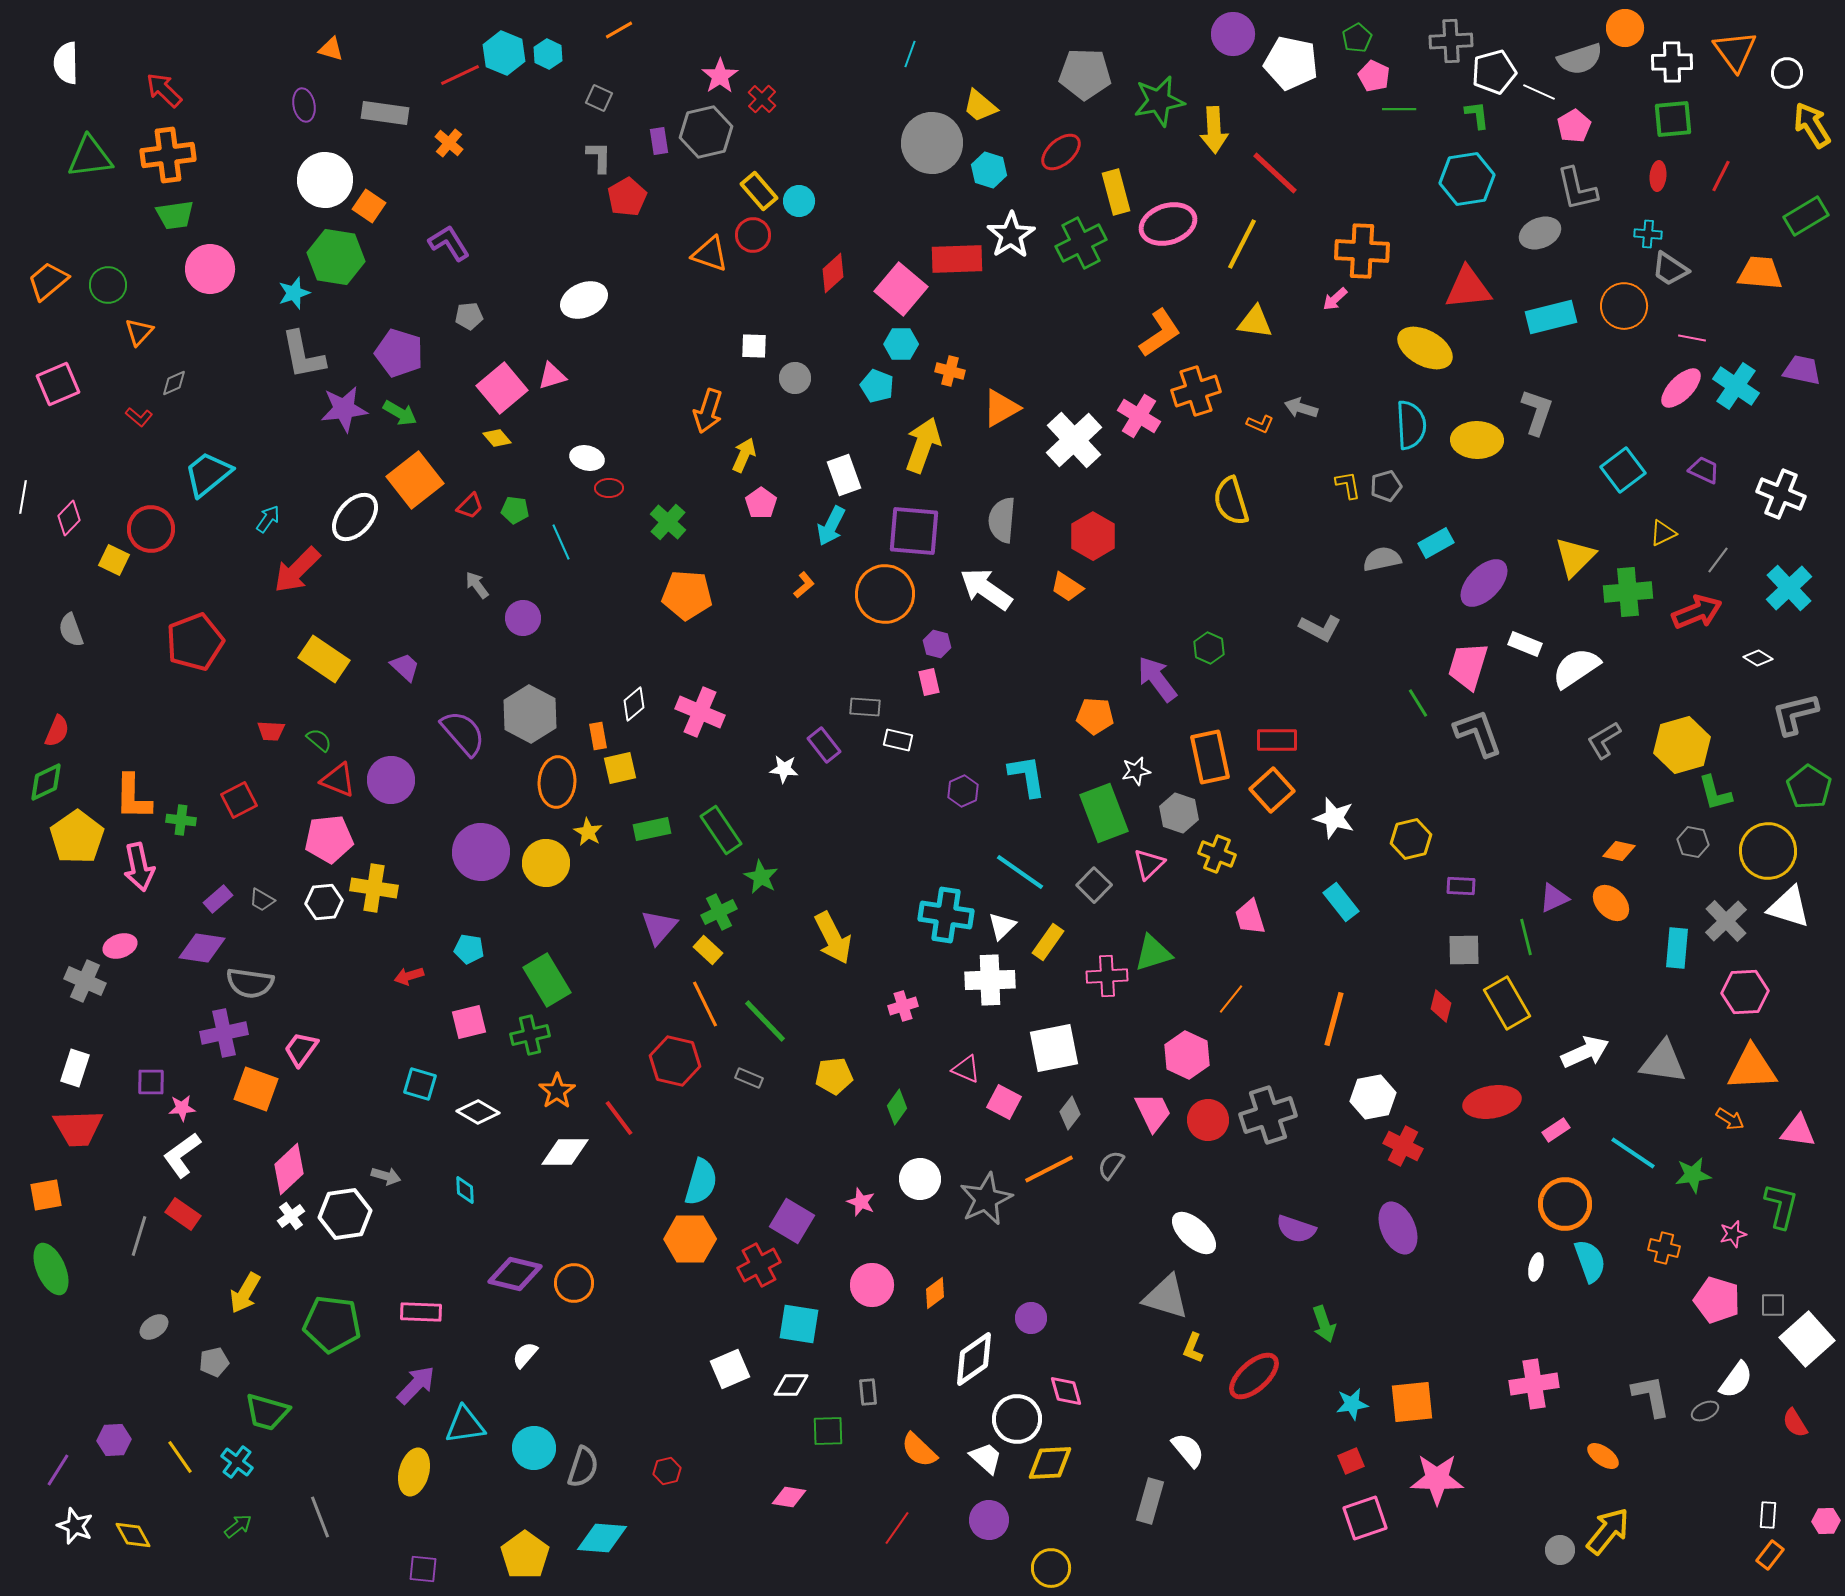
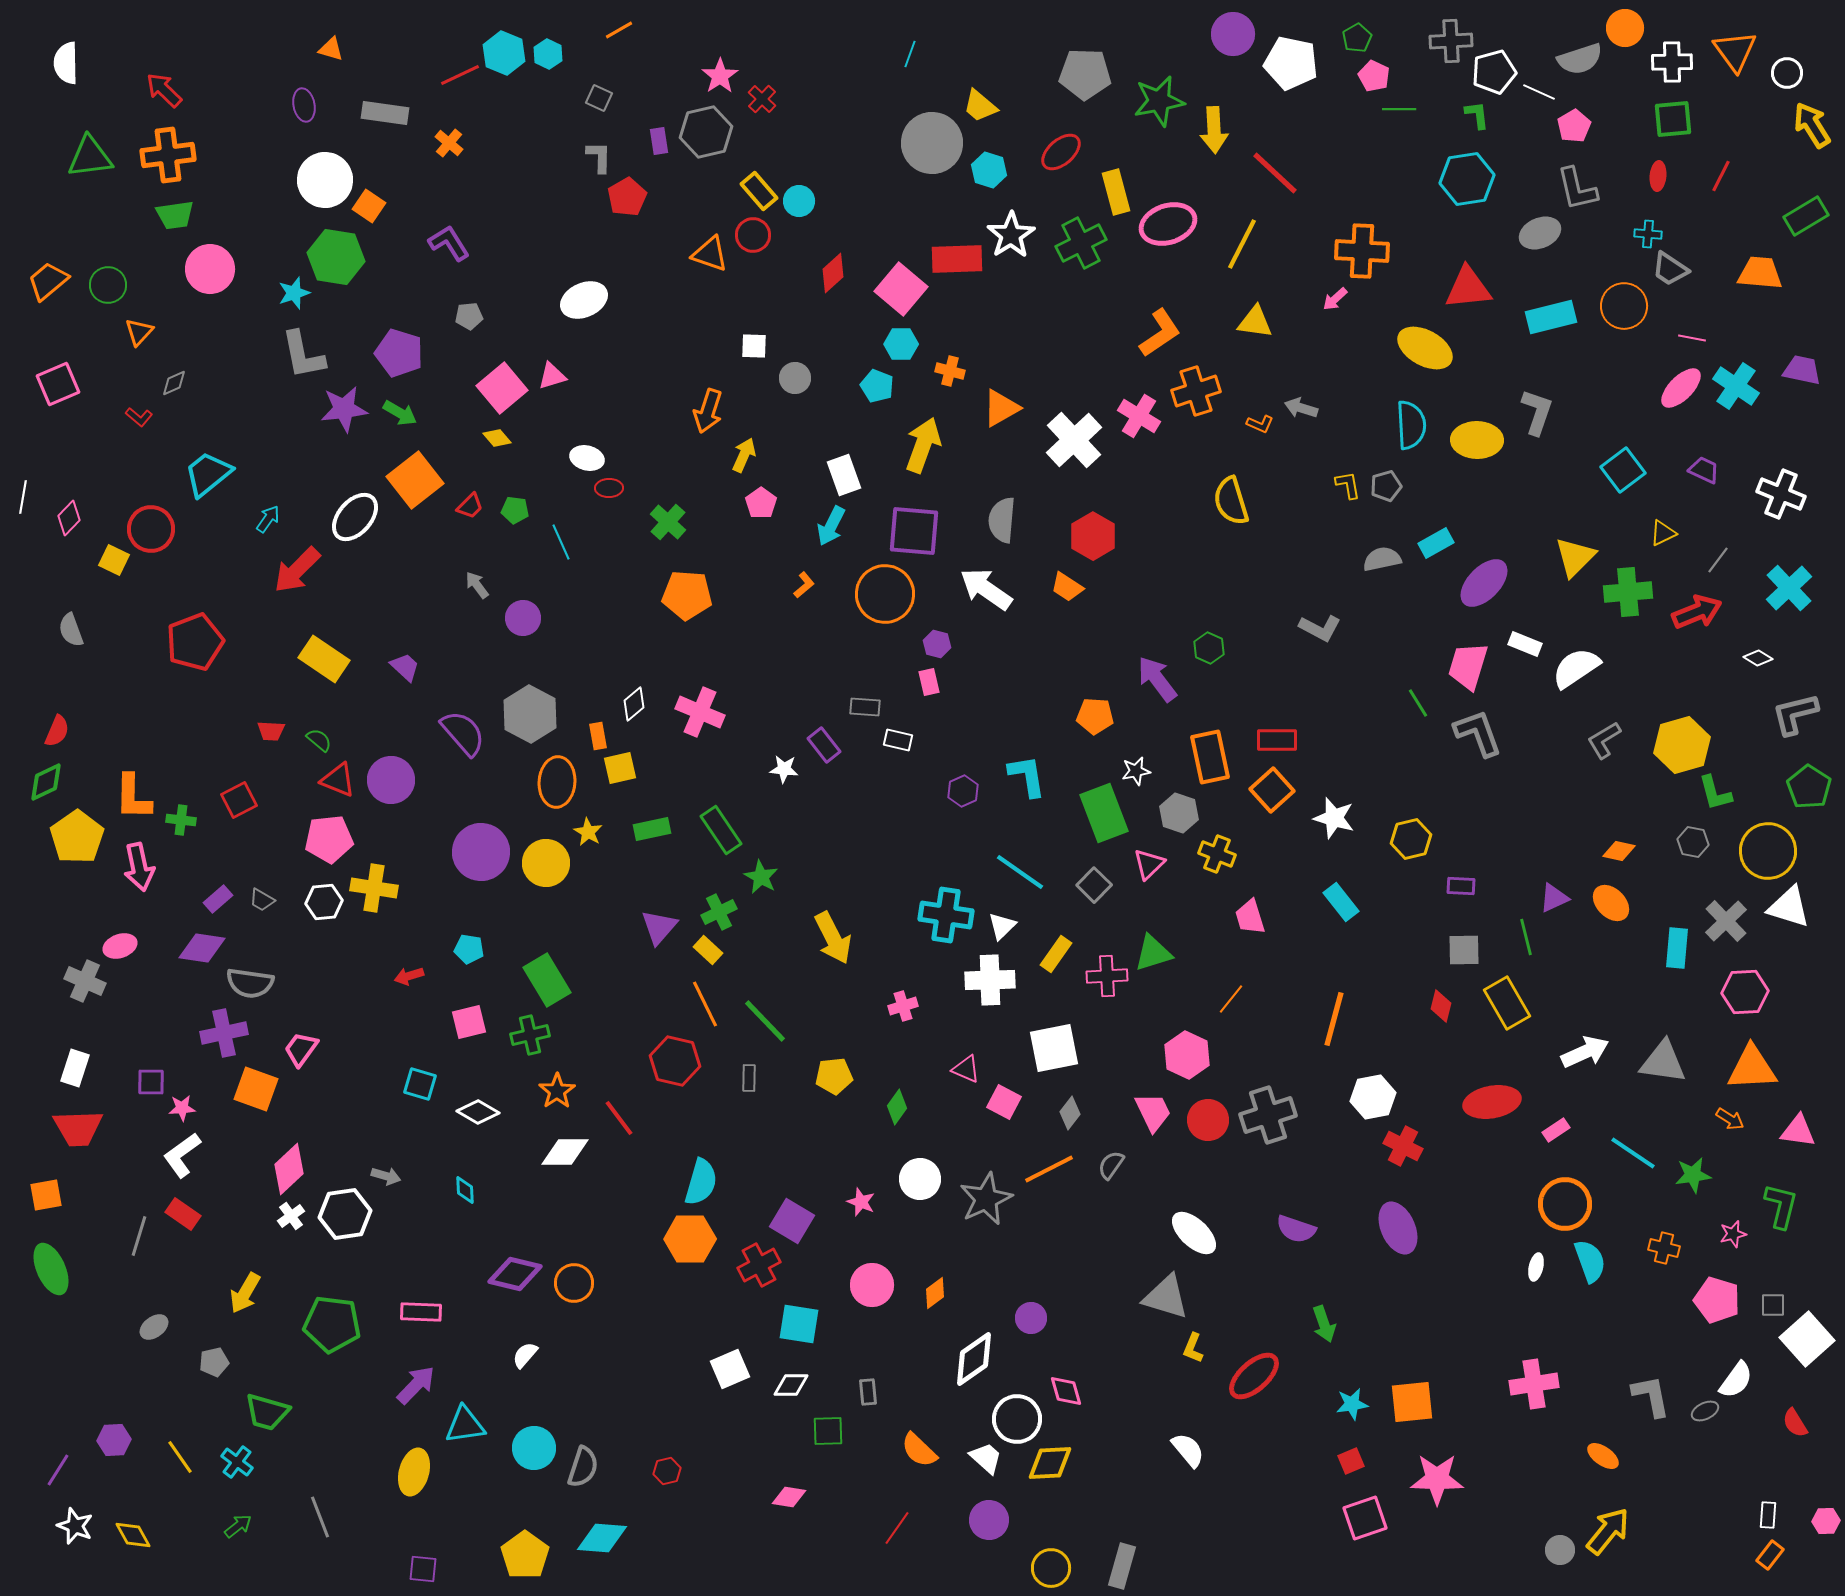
yellow rectangle at (1048, 942): moved 8 px right, 12 px down
gray rectangle at (749, 1078): rotated 68 degrees clockwise
gray rectangle at (1150, 1501): moved 28 px left, 65 px down
